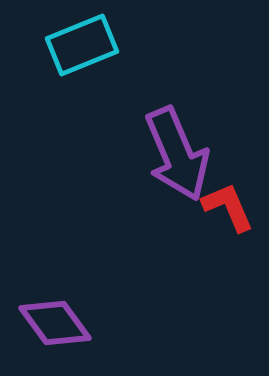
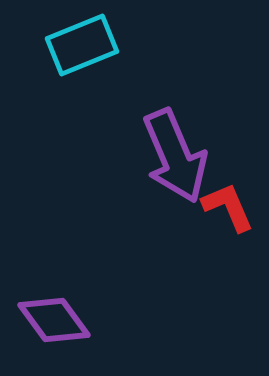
purple arrow: moved 2 px left, 2 px down
purple diamond: moved 1 px left, 3 px up
